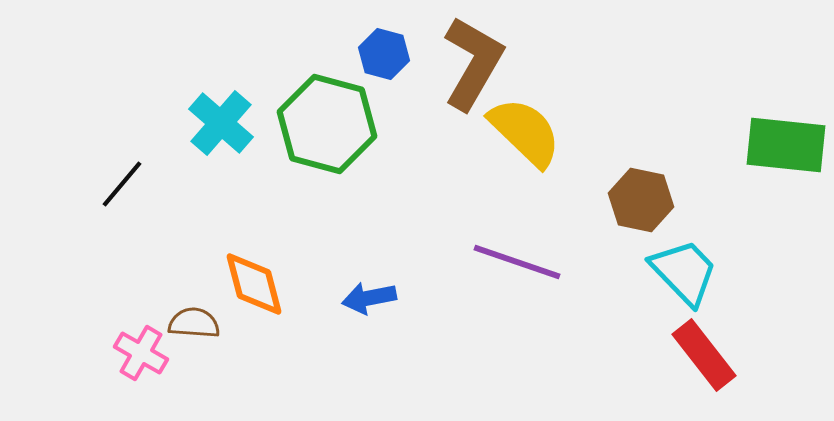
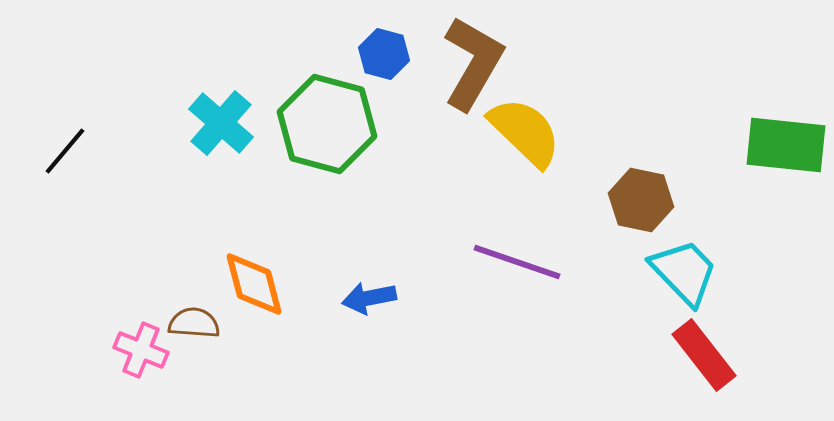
black line: moved 57 px left, 33 px up
pink cross: moved 3 px up; rotated 8 degrees counterclockwise
